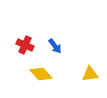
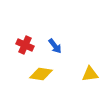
yellow diamond: rotated 40 degrees counterclockwise
